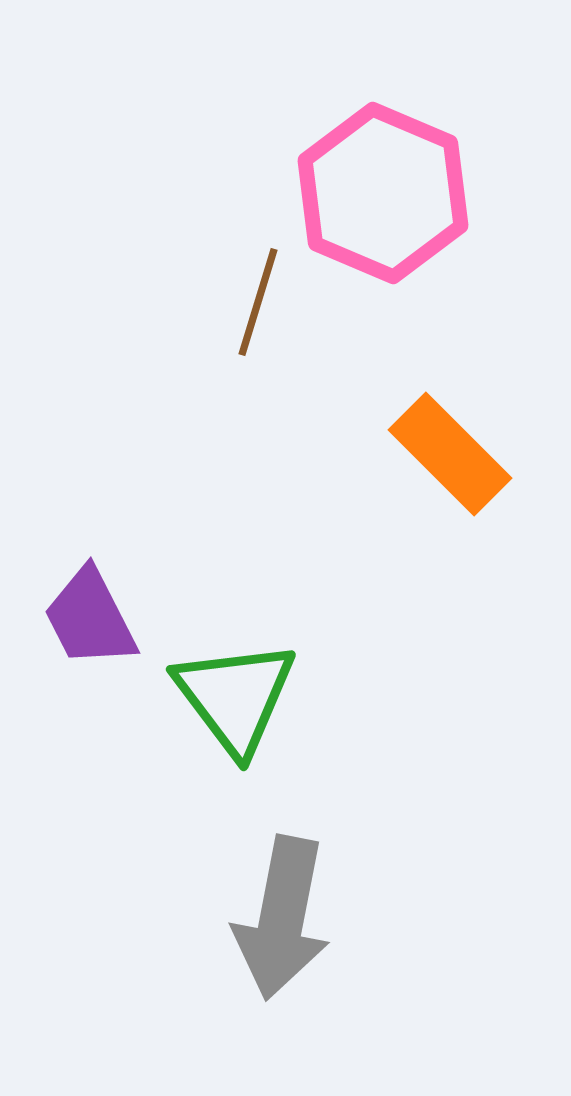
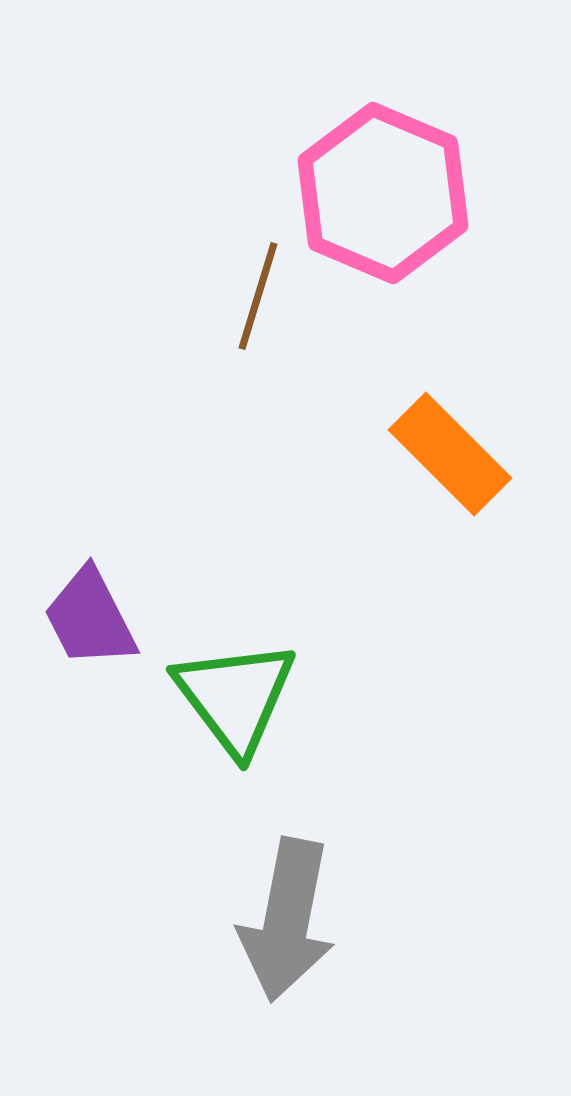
brown line: moved 6 px up
gray arrow: moved 5 px right, 2 px down
